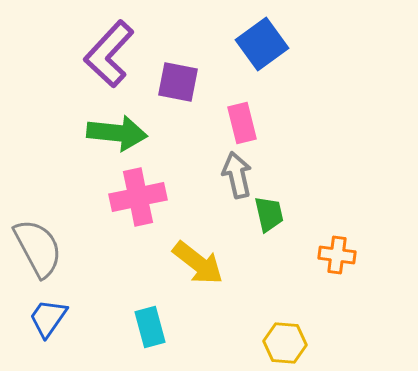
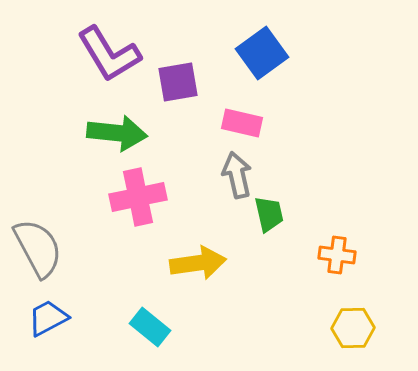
blue square: moved 9 px down
purple L-shape: rotated 74 degrees counterclockwise
purple square: rotated 21 degrees counterclockwise
pink rectangle: rotated 63 degrees counterclockwise
yellow arrow: rotated 46 degrees counterclockwise
blue trapezoid: rotated 27 degrees clockwise
cyan rectangle: rotated 36 degrees counterclockwise
yellow hexagon: moved 68 px right, 15 px up; rotated 6 degrees counterclockwise
